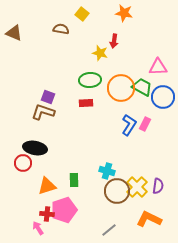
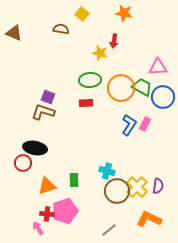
pink pentagon: moved 1 px right, 1 px down
